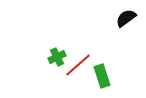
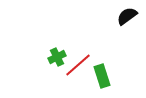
black semicircle: moved 1 px right, 2 px up
